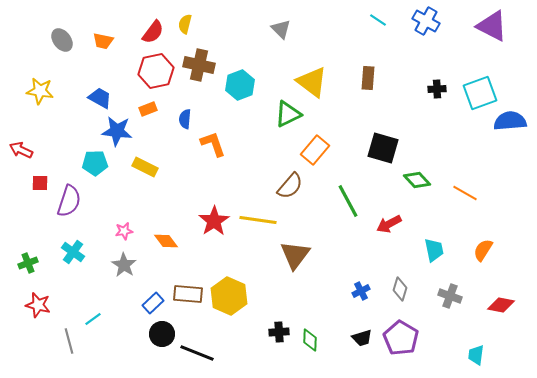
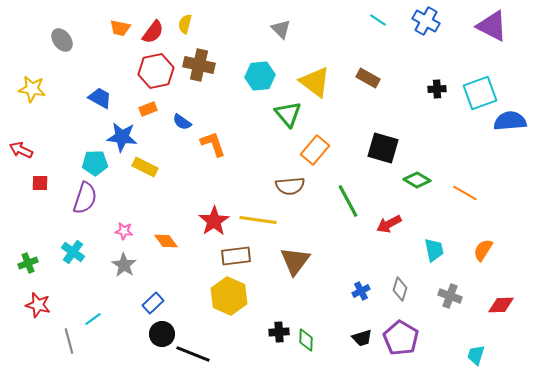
orange trapezoid at (103, 41): moved 17 px right, 13 px up
brown rectangle at (368, 78): rotated 65 degrees counterclockwise
yellow triangle at (312, 82): moved 3 px right
cyan hexagon at (240, 85): moved 20 px right, 9 px up; rotated 16 degrees clockwise
yellow star at (40, 91): moved 8 px left, 2 px up
green triangle at (288, 114): rotated 44 degrees counterclockwise
blue semicircle at (185, 119): moved 3 px left, 3 px down; rotated 60 degrees counterclockwise
blue star at (117, 131): moved 5 px right, 6 px down
green diamond at (417, 180): rotated 16 degrees counterclockwise
brown semicircle at (290, 186): rotated 44 degrees clockwise
purple semicircle at (69, 201): moved 16 px right, 3 px up
pink star at (124, 231): rotated 18 degrees clockwise
brown triangle at (295, 255): moved 6 px down
brown rectangle at (188, 294): moved 48 px right, 38 px up; rotated 12 degrees counterclockwise
red diamond at (501, 305): rotated 12 degrees counterclockwise
green diamond at (310, 340): moved 4 px left
black line at (197, 353): moved 4 px left, 1 px down
cyan trapezoid at (476, 355): rotated 10 degrees clockwise
